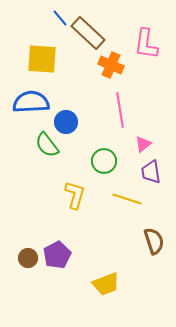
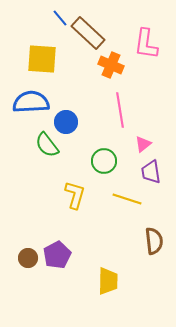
brown semicircle: rotated 12 degrees clockwise
yellow trapezoid: moved 2 px right, 3 px up; rotated 68 degrees counterclockwise
